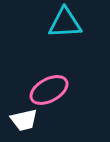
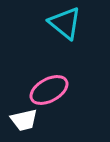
cyan triangle: rotated 42 degrees clockwise
